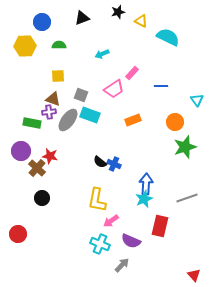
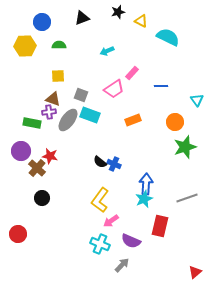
cyan arrow: moved 5 px right, 3 px up
yellow L-shape: moved 3 px right; rotated 25 degrees clockwise
red triangle: moved 1 px right, 3 px up; rotated 32 degrees clockwise
